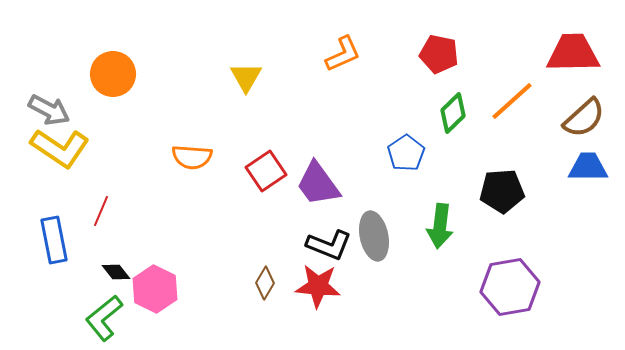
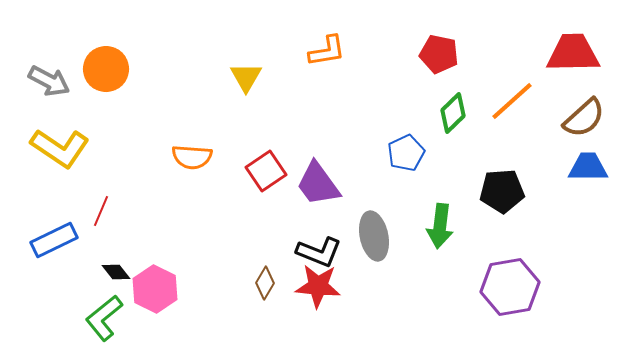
orange L-shape: moved 16 px left, 3 px up; rotated 15 degrees clockwise
orange circle: moved 7 px left, 5 px up
gray arrow: moved 29 px up
blue pentagon: rotated 9 degrees clockwise
blue rectangle: rotated 75 degrees clockwise
black L-shape: moved 10 px left, 7 px down
